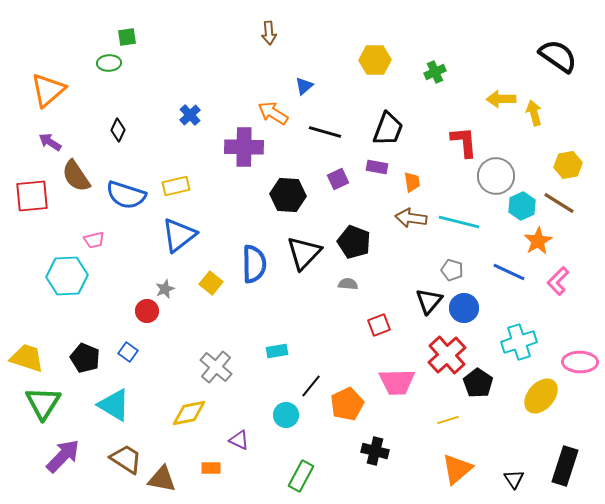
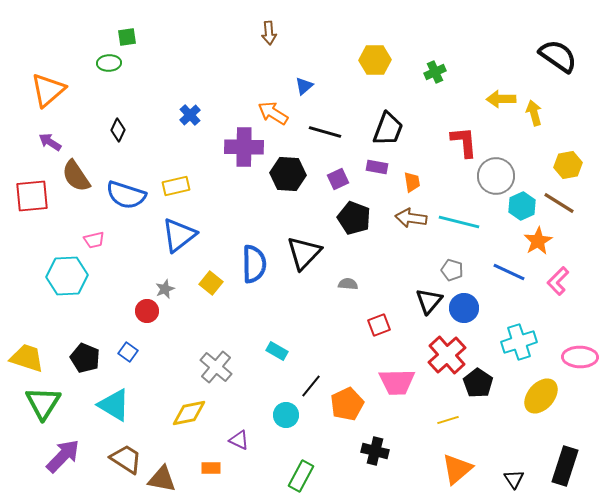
black hexagon at (288, 195): moved 21 px up
black pentagon at (354, 242): moved 24 px up
cyan rectangle at (277, 351): rotated 40 degrees clockwise
pink ellipse at (580, 362): moved 5 px up
